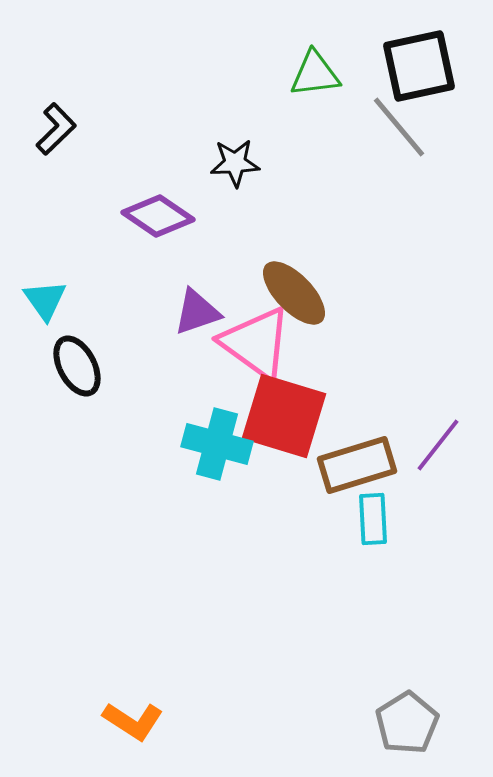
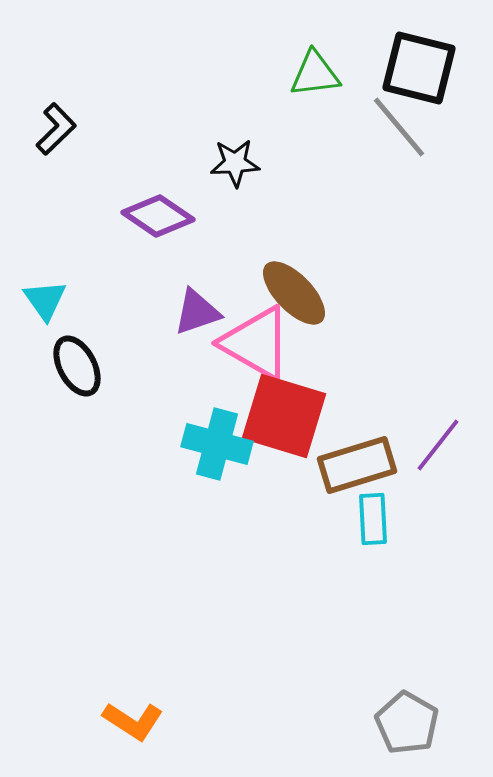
black square: moved 2 px down; rotated 26 degrees clockwise
pink triangle: rotated 6 degrees counterclockwise
gray pentagon: rotated 10 degrees counterclockwise
